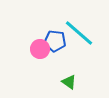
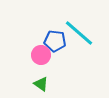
pink circle: moved 1 px right, 6 px down
green triangle: moved 28 px left, 2 px down
